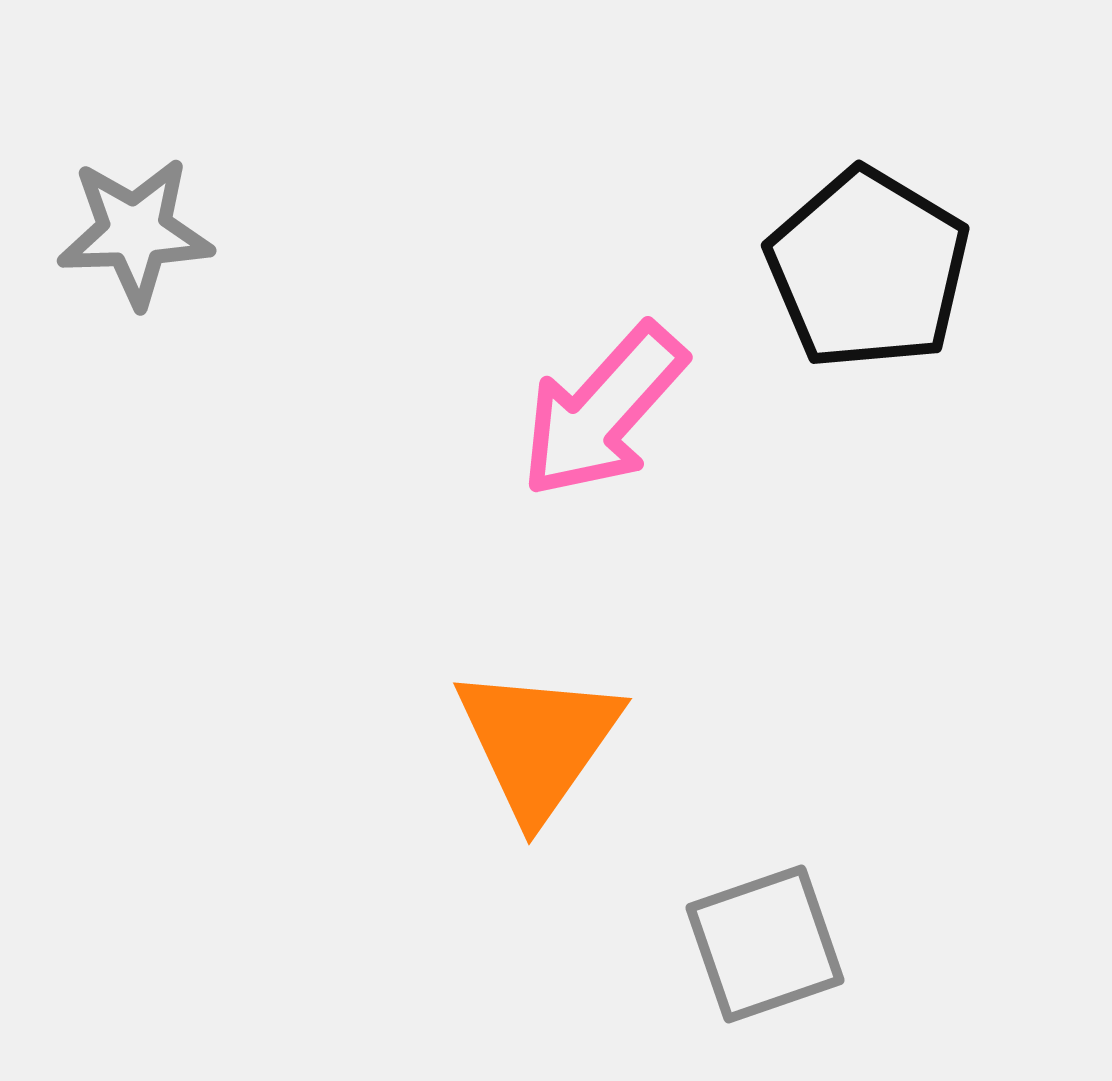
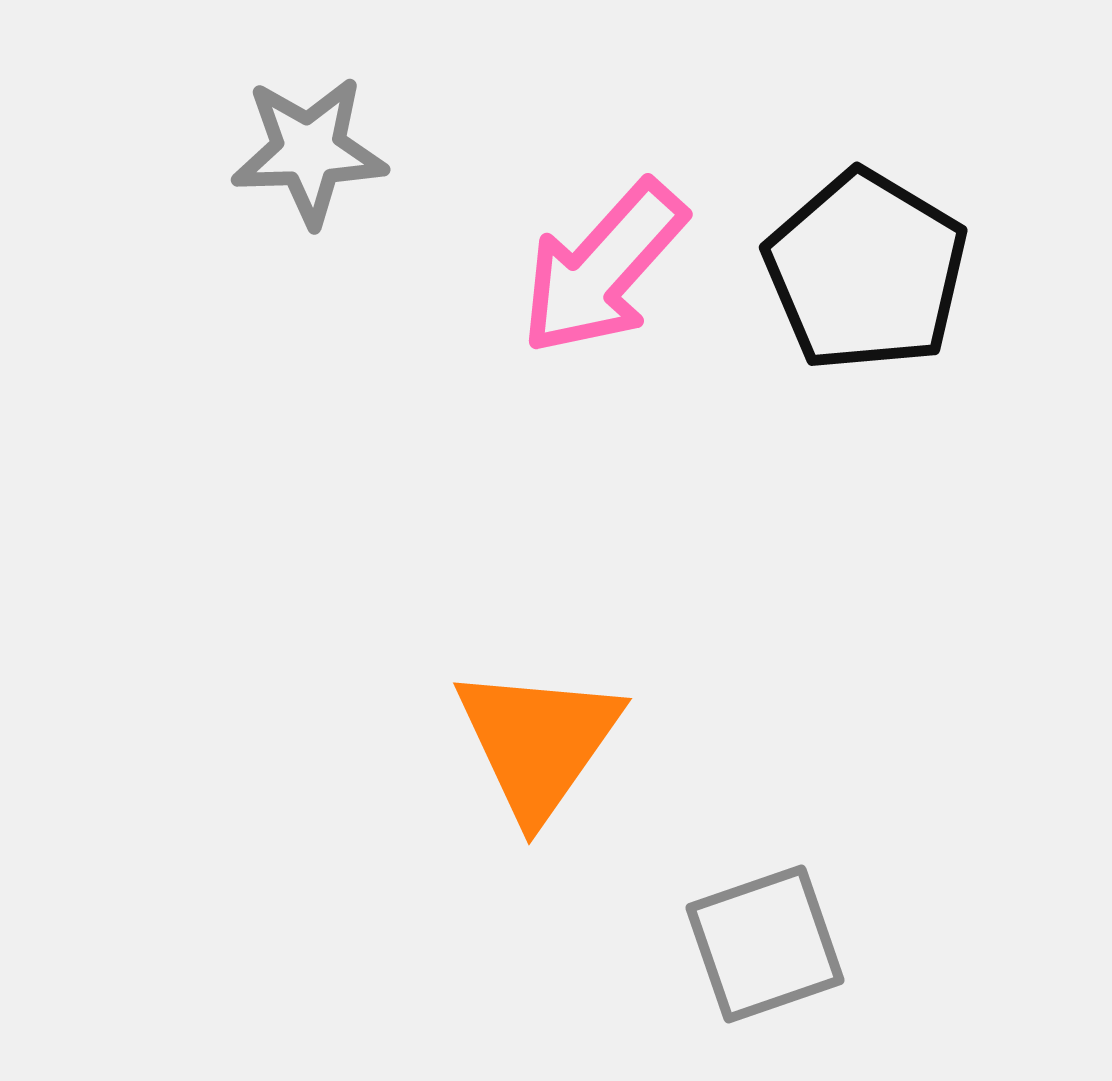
gray star: moved 174 px right, 81 px up
black pentagon: moved 2 px left, 2 px down
pink arrow: moved 143 px up
